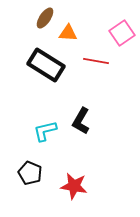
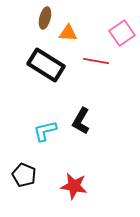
brown ellipse: rotated 20 degrees counterclockwise
black pentagon: moved 6 px left, 2 px down
